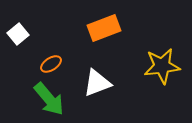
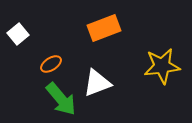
green arrow: moved 12 px right
